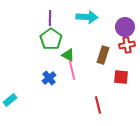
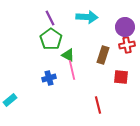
purple line: rotated 28 degrees counterclockwise
blue cross: rotated 24 degrees clockwise
